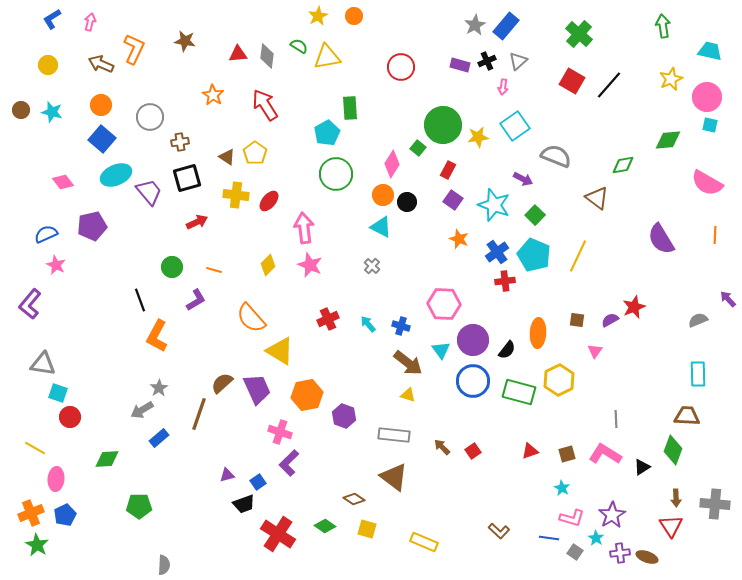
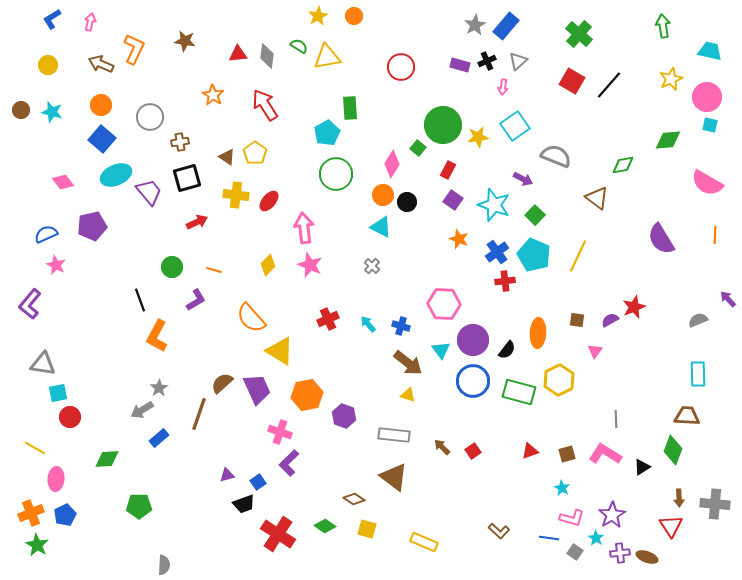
cyan square at (58, 393): rotated 30 degrees counterclockwise
brown arrow at (676, 498): moved 3 px right
